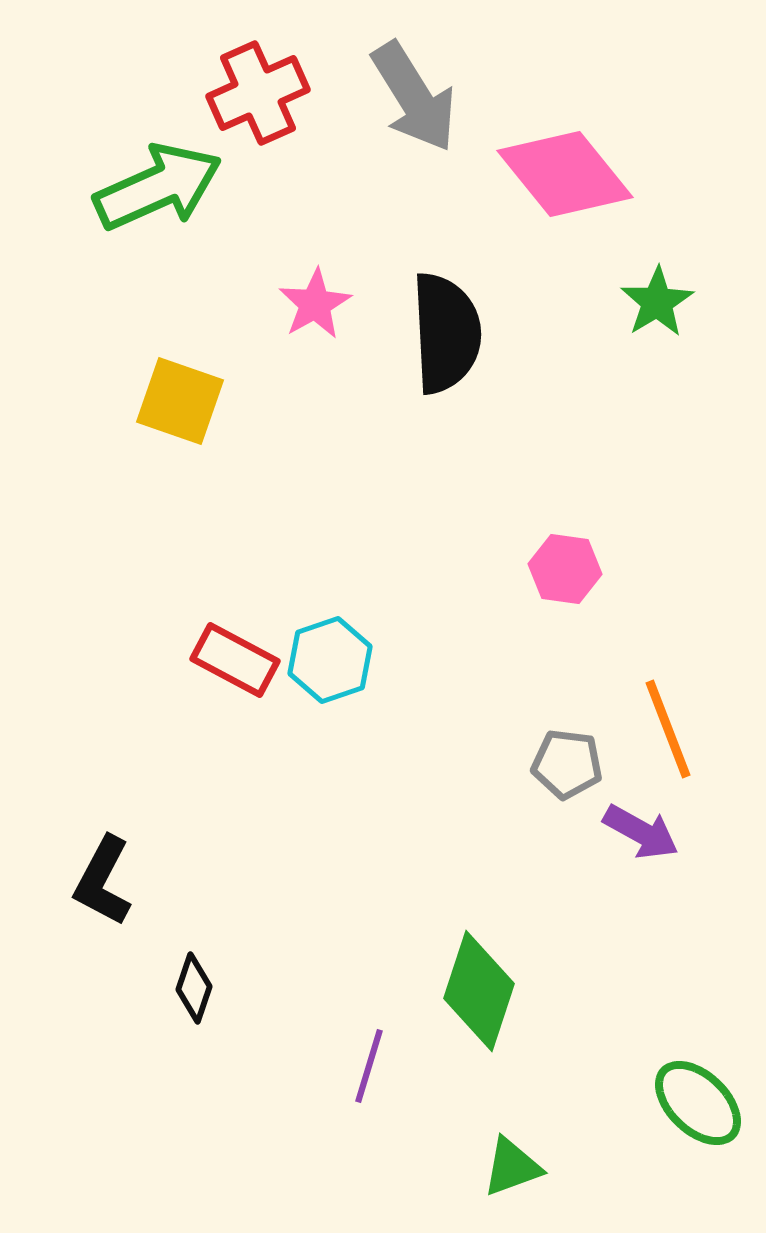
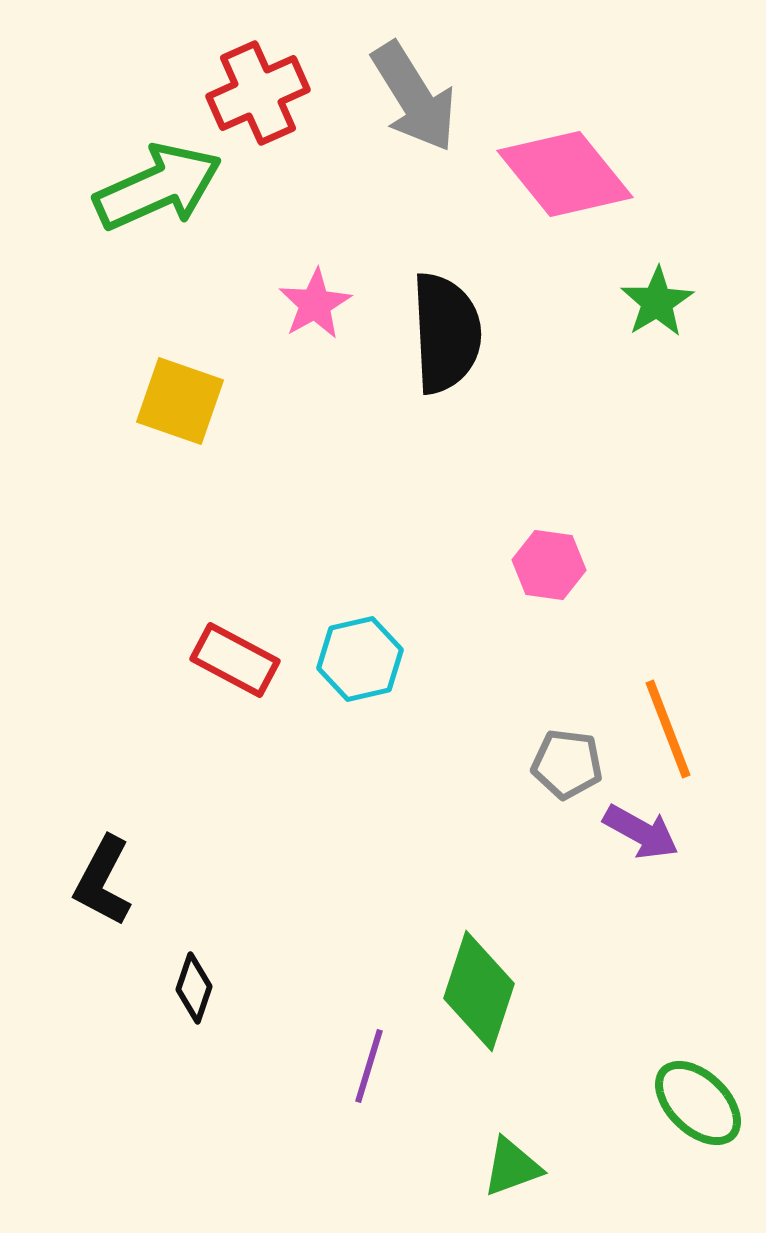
pink hexagon: moved 16 px left, 4 px up
cyan hexagon: moved 30 px right, 1 px up; rotated 6 degrees clockwise
